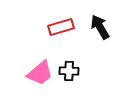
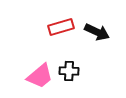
black arrow: moved 3 px left, 5 px down; rotated 145 degrees clockwise
pink trapezoid: moved 3 px down
